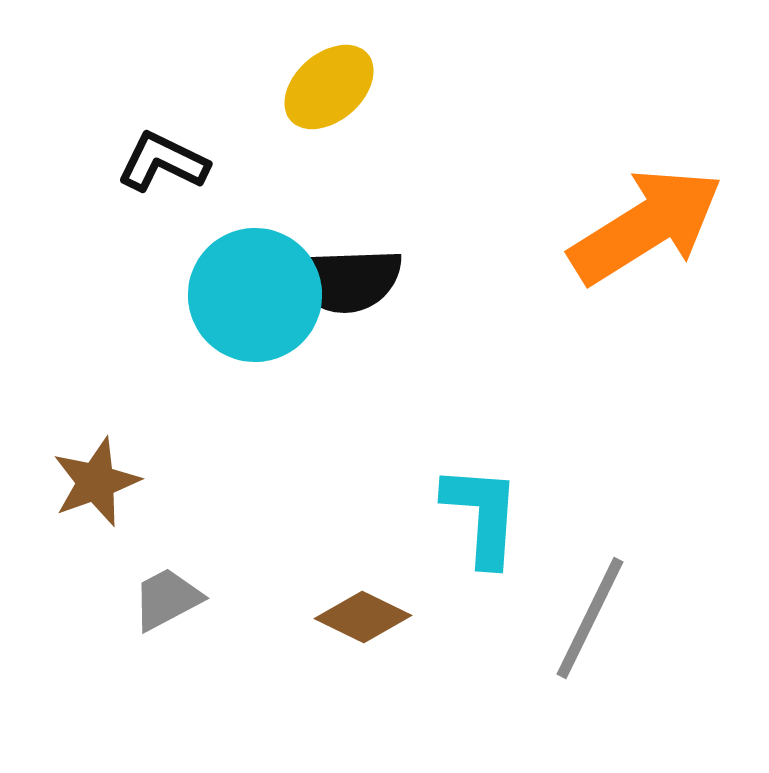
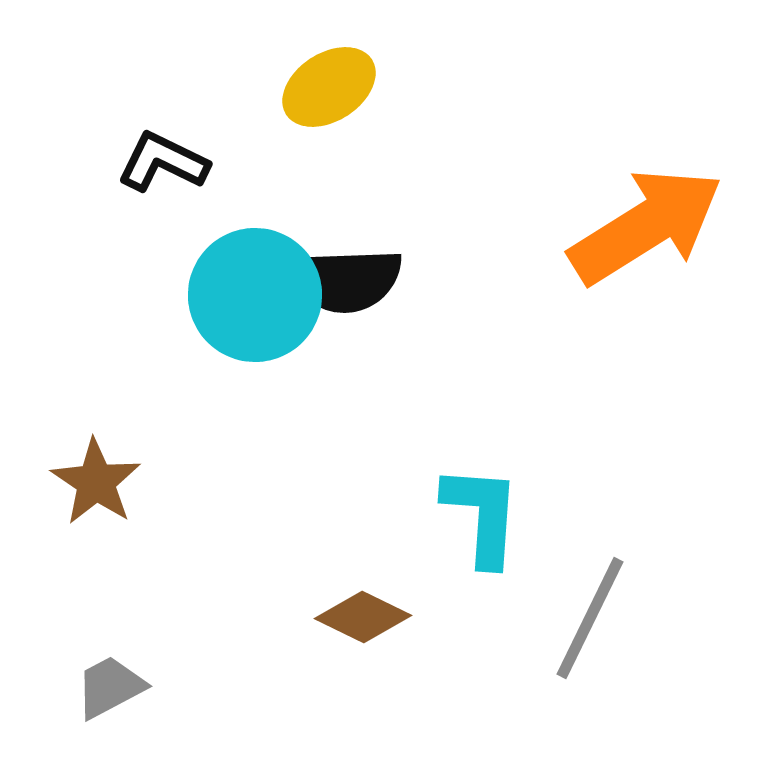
yellow ellipse: rotated 8 degrees clockwise
brown star: rotated 18 degrees counterclockwise
gray trapezoid: moved 57 px left, 88 px down
